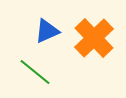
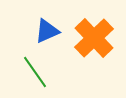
green line: rotated 16 degrees clockwise
